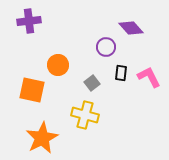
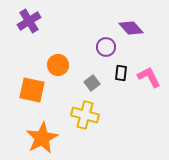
purple cross: rotated 25 degrees counterclockwise
